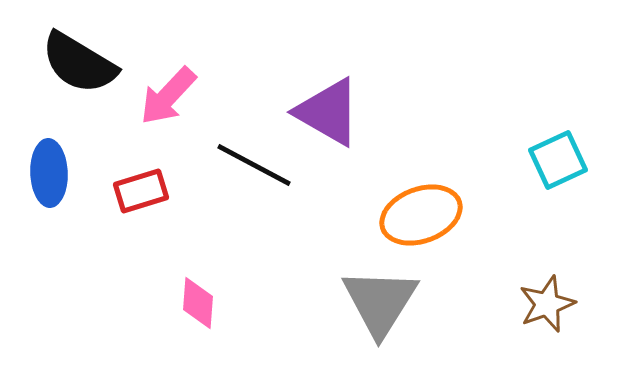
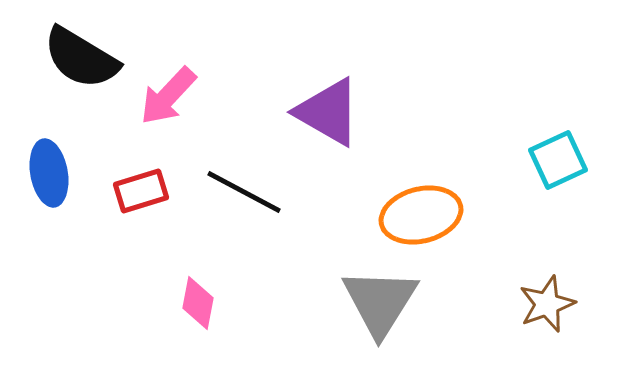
black semicircle: moved 2 px right, 5 px up
black line: moved 10 px left, 27 px down
blue ellipse: rotated 8 degrees counterclockwise
orange ellipse: rotated 6 degrees clockwise
pink diamond: rotated 6 degrees clockwise
